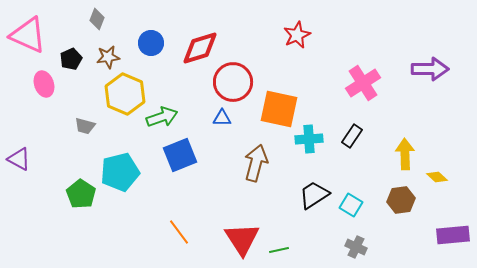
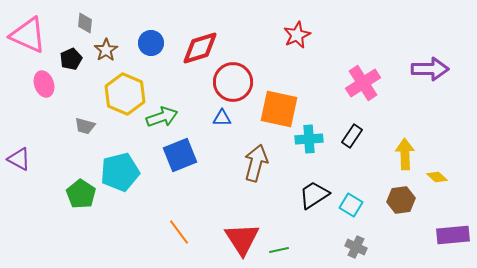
gray diamond: moved 12 px left, 4 px down; rotated 15 degrees counterclockwise
brown star: moved 2 px left, 7 px up; rotated 25 degrees counterclockwise
